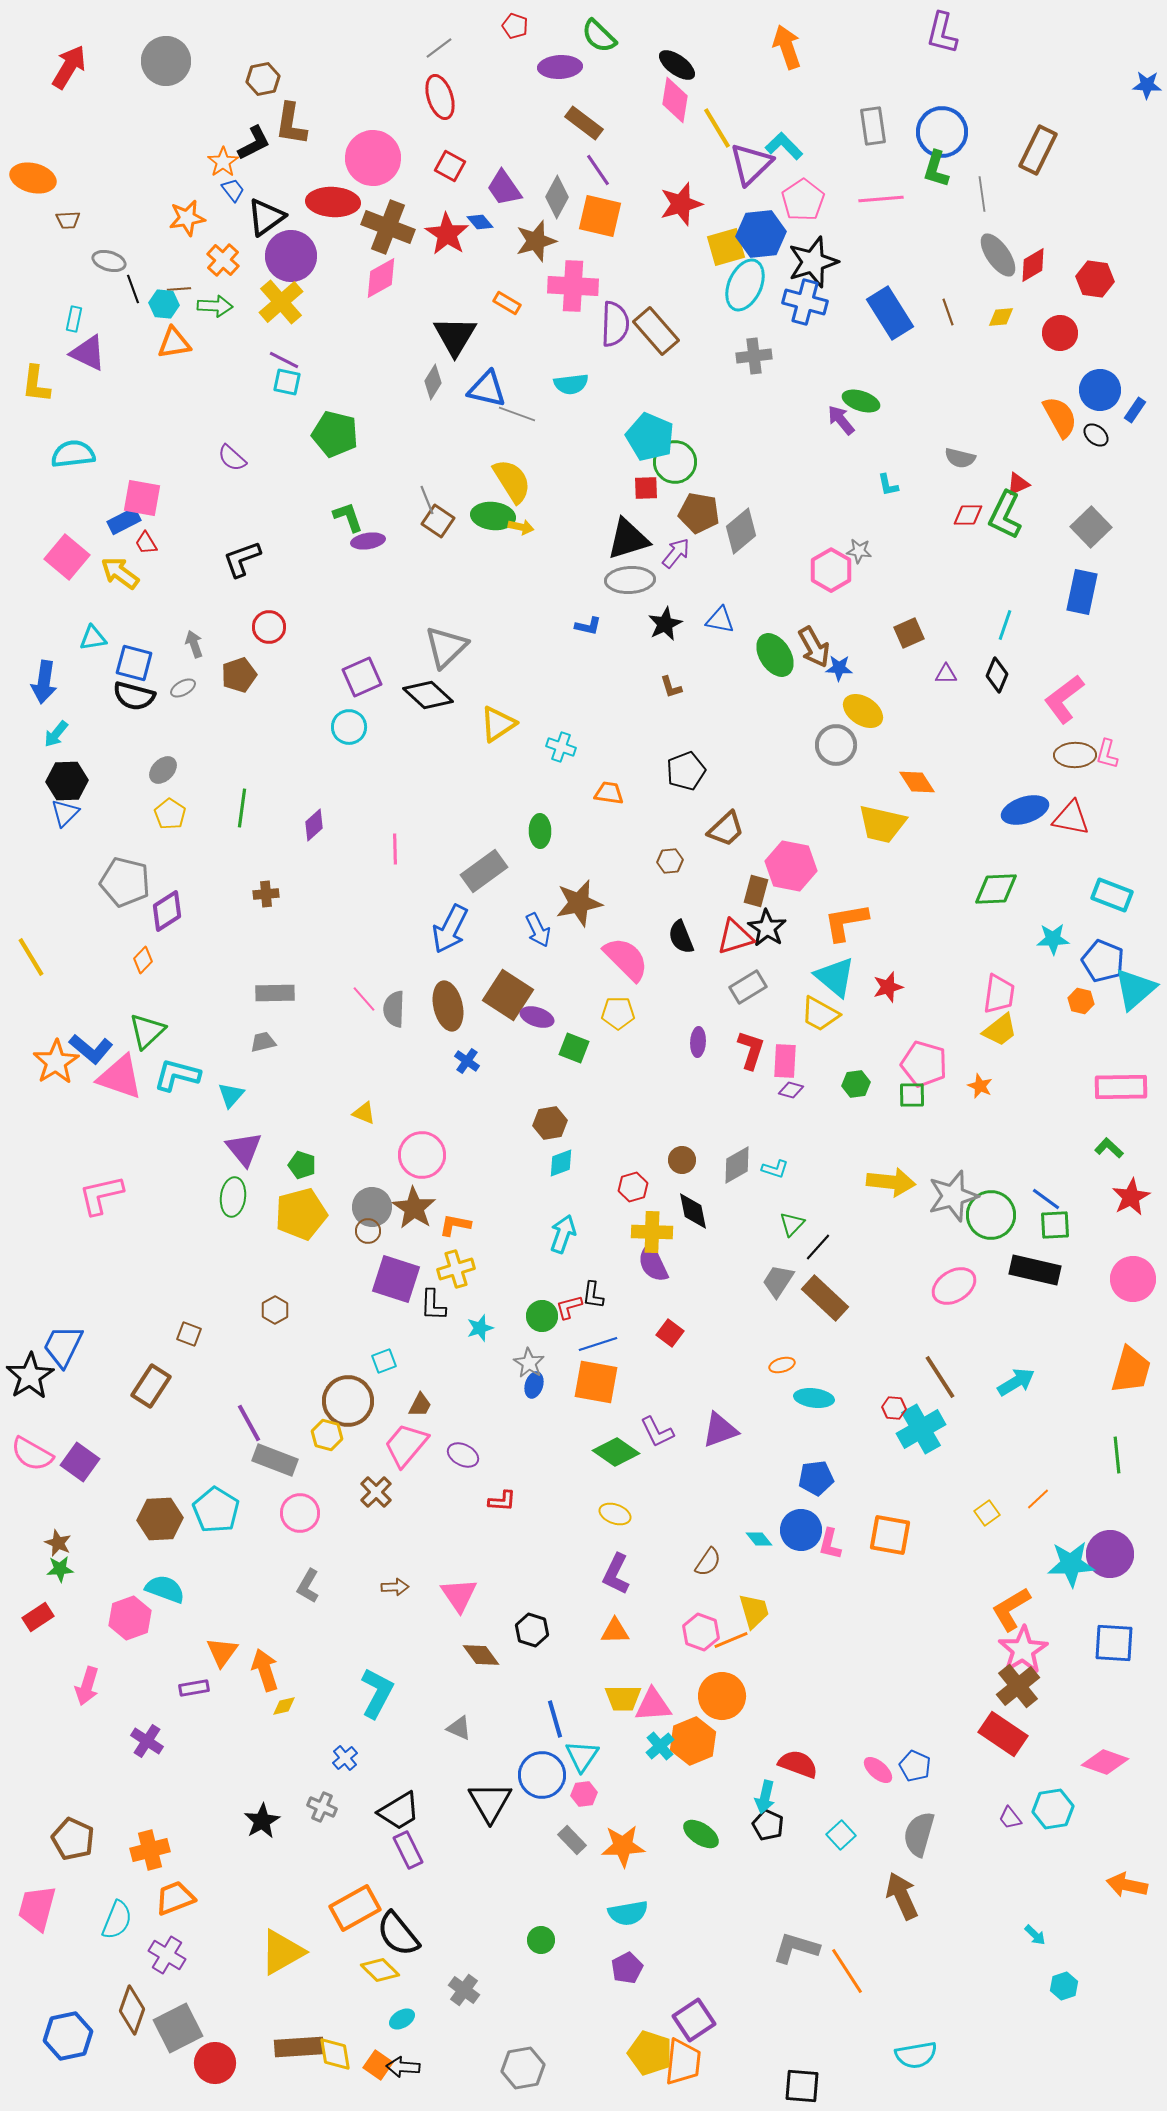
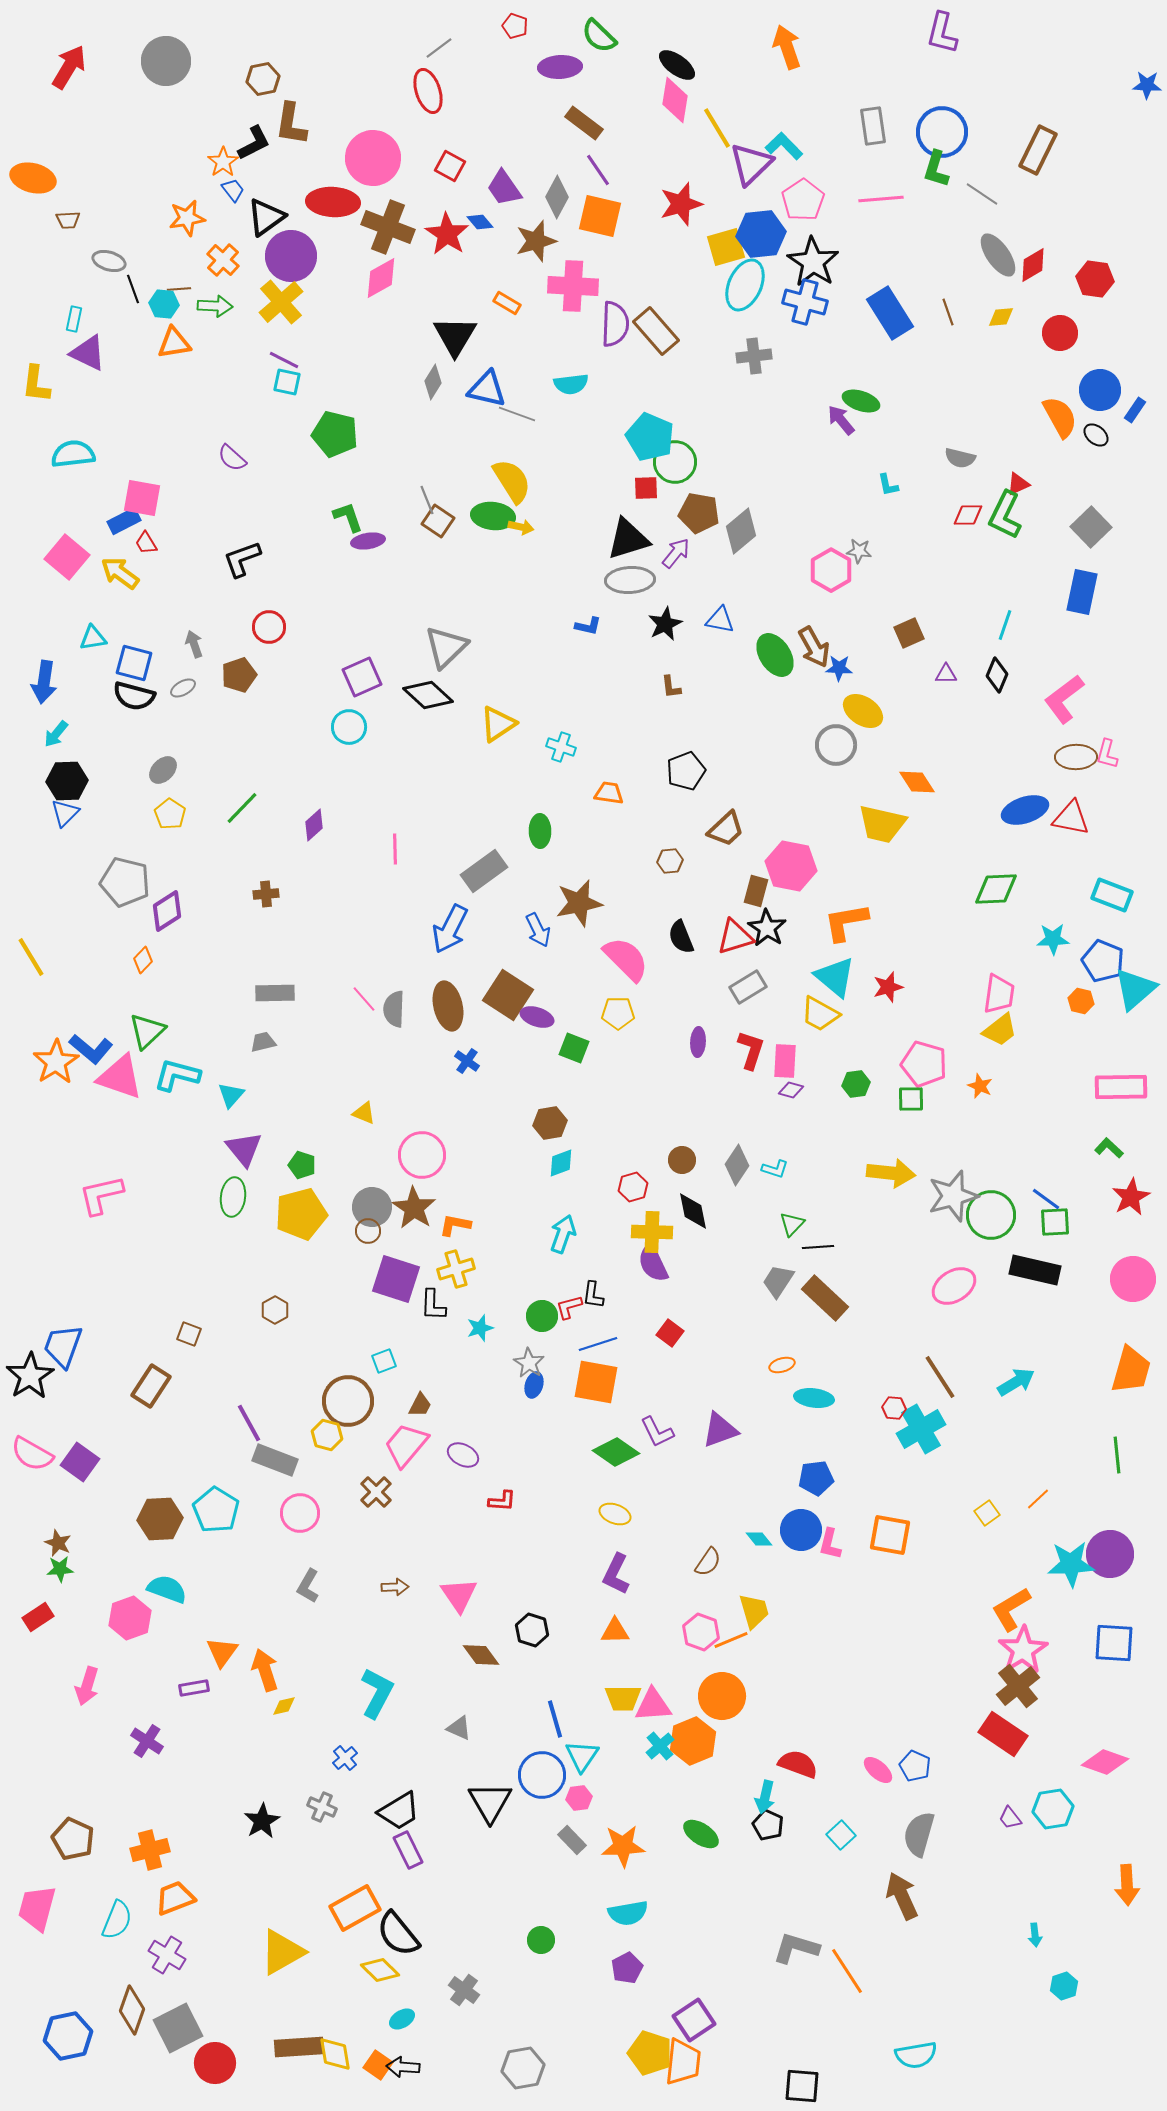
red ellipse at (440, 97): moved 12 px left, 6 px up
gray line at (982, 194): rotated 48 degrees counterclockwise
black star at (813, 262): rotated 21 degrees counterclockwise
brown L-shape at (671, 687): rotated 10 degrees clockwise
brown ellipse at (1075, 755): moved 1 px right, 2 px down
green line at (242, 808): rotated 36 degrees clockwise
green square at (912, 1095): moved 1 px left, 4 px down
gray diamond at (737, 1165): rotated 27 degrees counterclockwise
yellow arrow at (891, 1182): moved 9 px up
green square at (1055, 1225): moved 3 px up
black line at (818, 1247): rotated 44 degrees clockwise
blue trapezoid at (63, 1346): rotated 6 degrees counterclockwise
cyan semicircle at (165, 1589): moved 2 px right
pink hexagon at (584, 1794): moved 5 px left, 4 px down
orange arrow at (1127, 1885): rotated 105 degrees counterclockwise
cyan arrow at (1035, 1935): rotated 40 degrees clockwise
